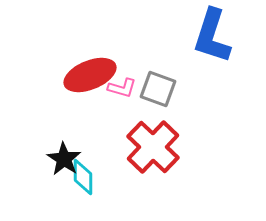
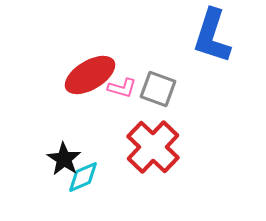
red ellipse: rotated 9 degrees counterclockwise
cyan diamond: rotated 66 degrees clockwise
